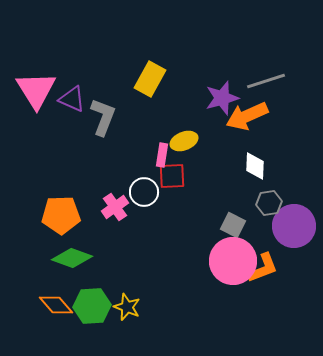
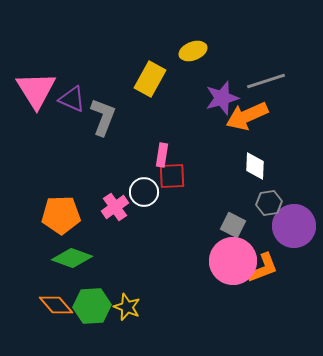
yellow ellipse: moved 9 px right, 90 px up
